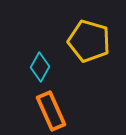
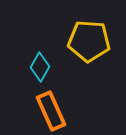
yellow pentagon: rotated 12 degrees counterclockwise
